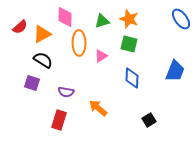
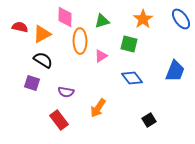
orange star: moved 14 px right; rotated 18 degrees clockwise
red semicircle: rotated 126 degrees counterclockwise
orange ellipse: moved 1 px right, 2 px up
blue diamond: rotated 40 degrees counterclockwise
orange arrow: rotated 96 degrees counterclockwise
red rectangle: rotated 54 degrees counterclockwise
